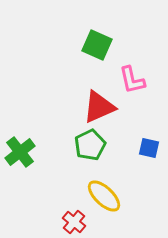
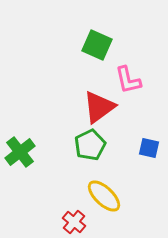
pink L-shape: moved 4 px left
red triangle: rotated 12 degrees counterclockwise
